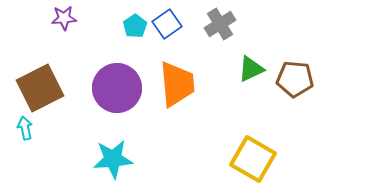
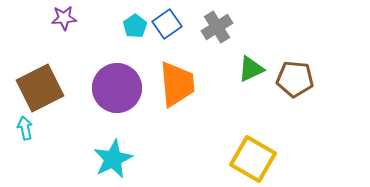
gray cross: moved 3 px left, 3 px down
cyan star: rotated 21 degrees counterclockwise
